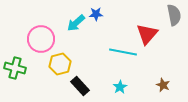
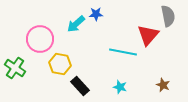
gray semicircle: moved 6 px left, 1 px down
cyan arrow: moved 1 px down
red triangle: moved 1 px right, 1 px down
pink circle: moved 1 px left
yellow hexagon: rotated 25 degrees clockwise
green cross: rotated 20 degrees clockwise
cyan star: rotated 24 degrees counterclockwise
